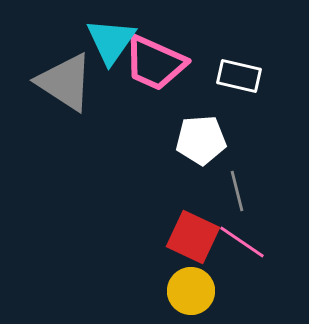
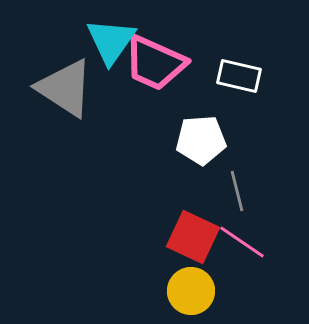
gray triangle: moved 6 px down
